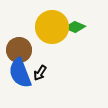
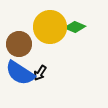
yellow circle: moved 2 px left
brown circle: moved 6 px up
blue semicircle: rotated 36 degrees counterclockwise
